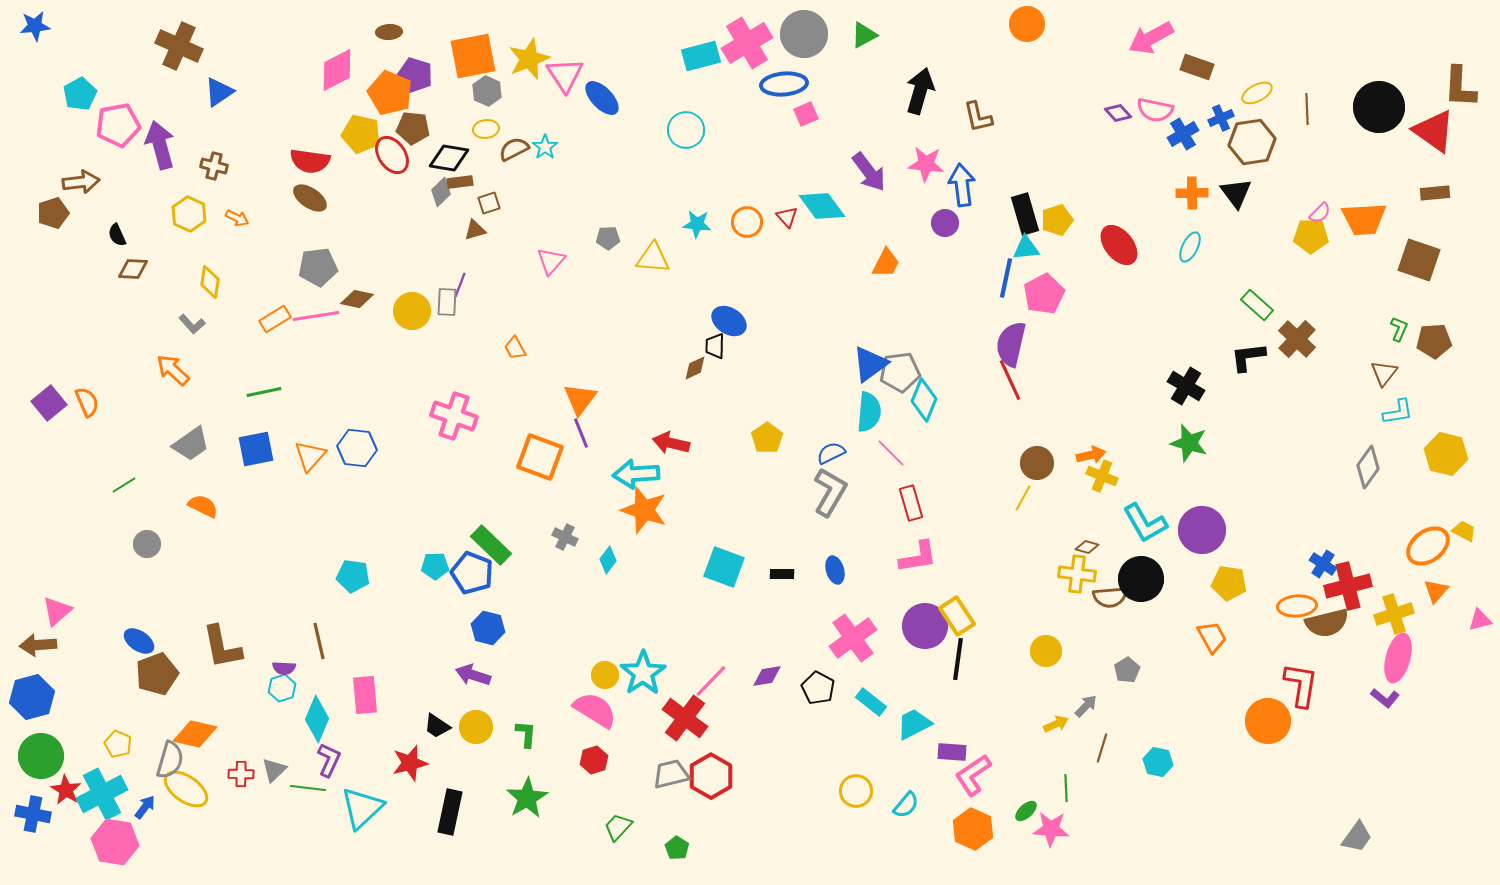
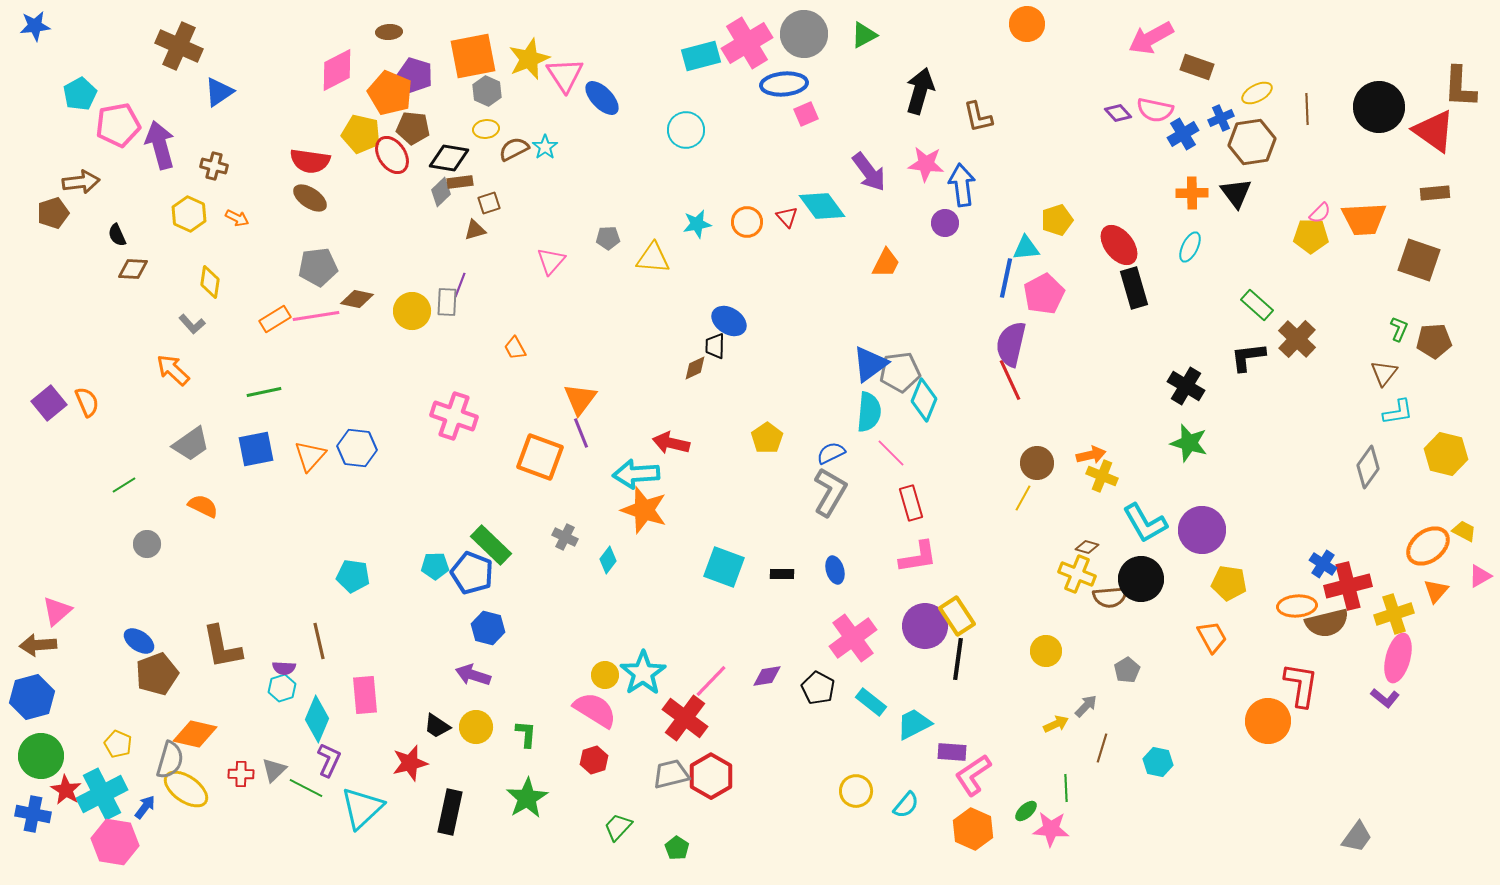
black rectangle at (1025, 214): moved 109 px right, 74 px down
cyan star at (697, 224): rotated 16 degrees counterclockwise
yellow cross at (1077, 574): rotated 15 degrees clockwise
pink triangle at (1480, 620): moved 44 px up; rotated 15 degrees counterclockwise
green line at (308, 788): moved 2 px left; rotated 20 degrees clockwise
